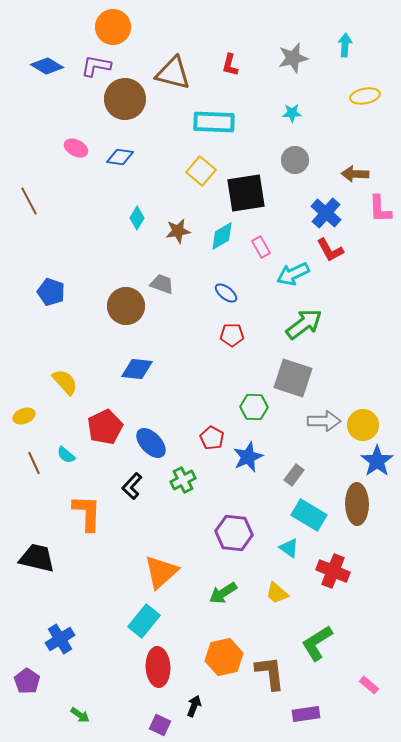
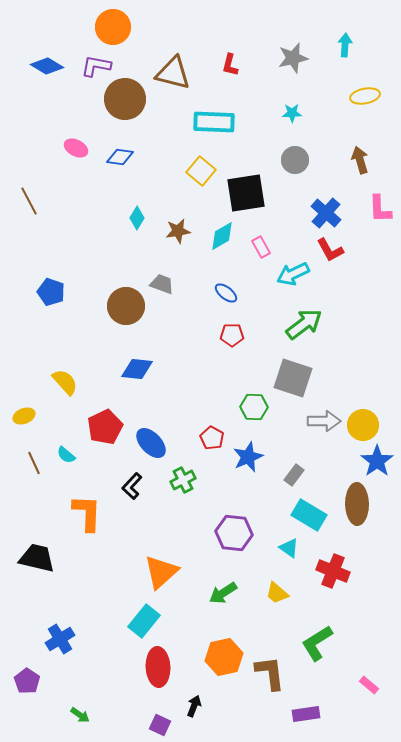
brown arrow at (355, 174): moved 5 px right, 14 px up; rotated 72 degrees clockwise
